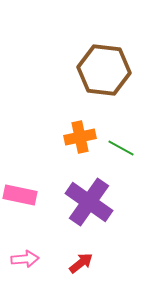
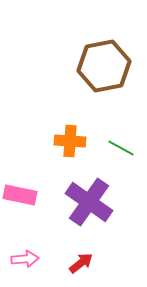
brown hexagon: moved 4 px up; rotated 18 degrees counterclockwise
orange cross: moved 10 px left, 4 px down; rotated 16 degrees clockwise
